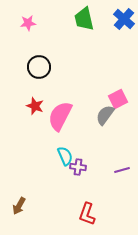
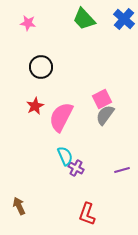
green trapezoid: rotated 30 degrees counterclockwise
pink star: rotated 14 degrees clockwise
black circle: moved 2 px right
pink square: moved 16 px left
red star: rotated 24 degrees clockwise
pink semicircle: moved 1 px right, 1 px down
purple cross: moved 2 px left, 1 px down; rotated 21 degrees clockwise
brown arrow: rotated 126 degrees clockwise
